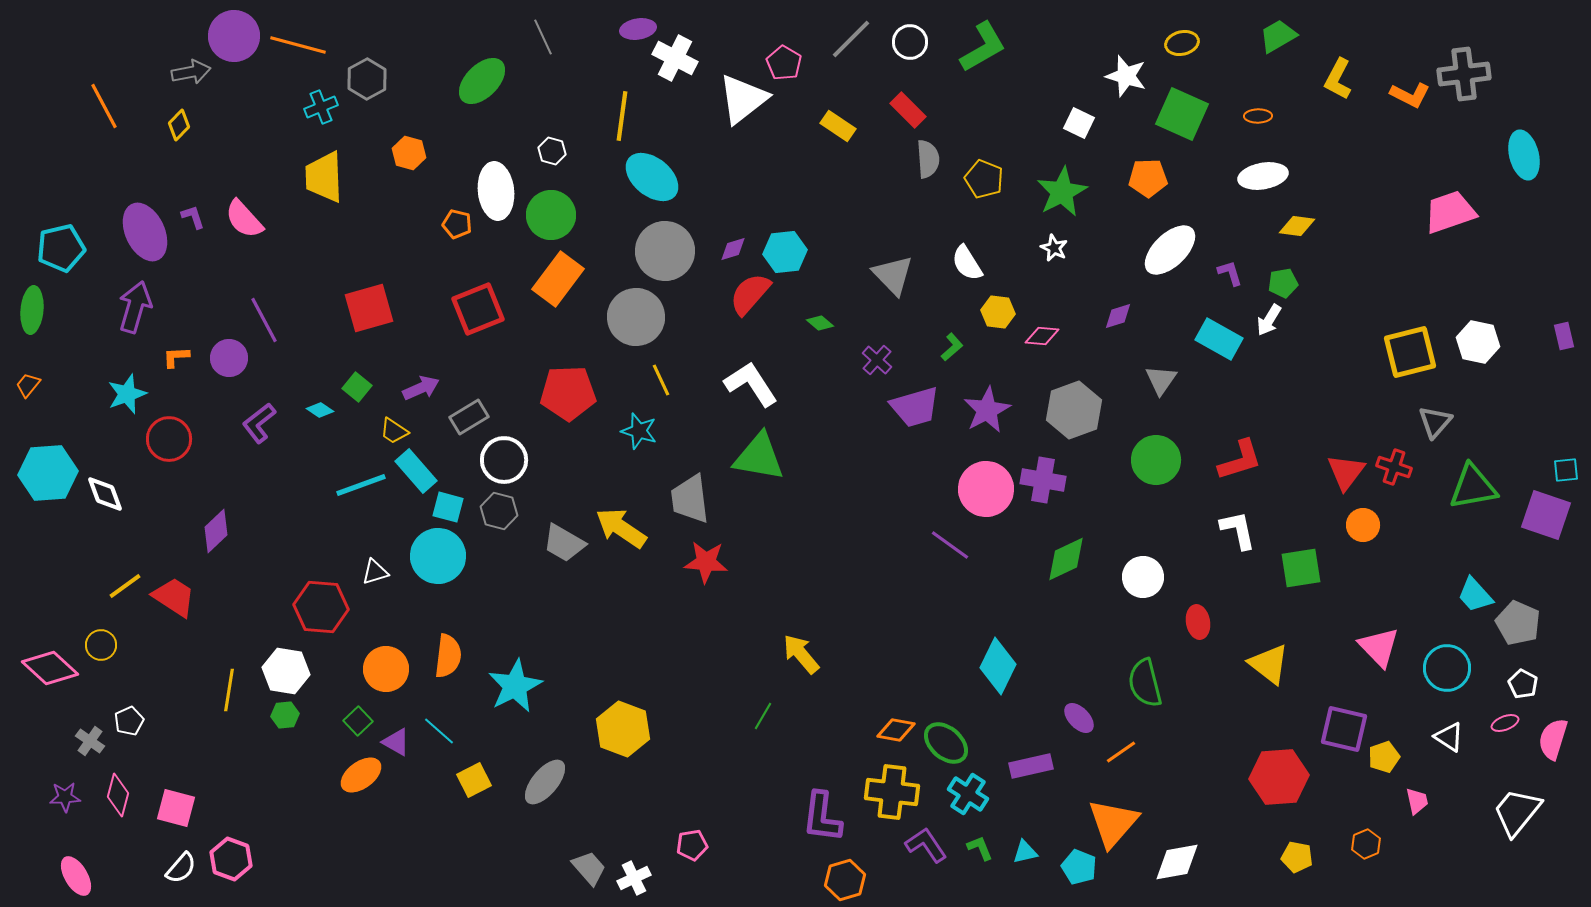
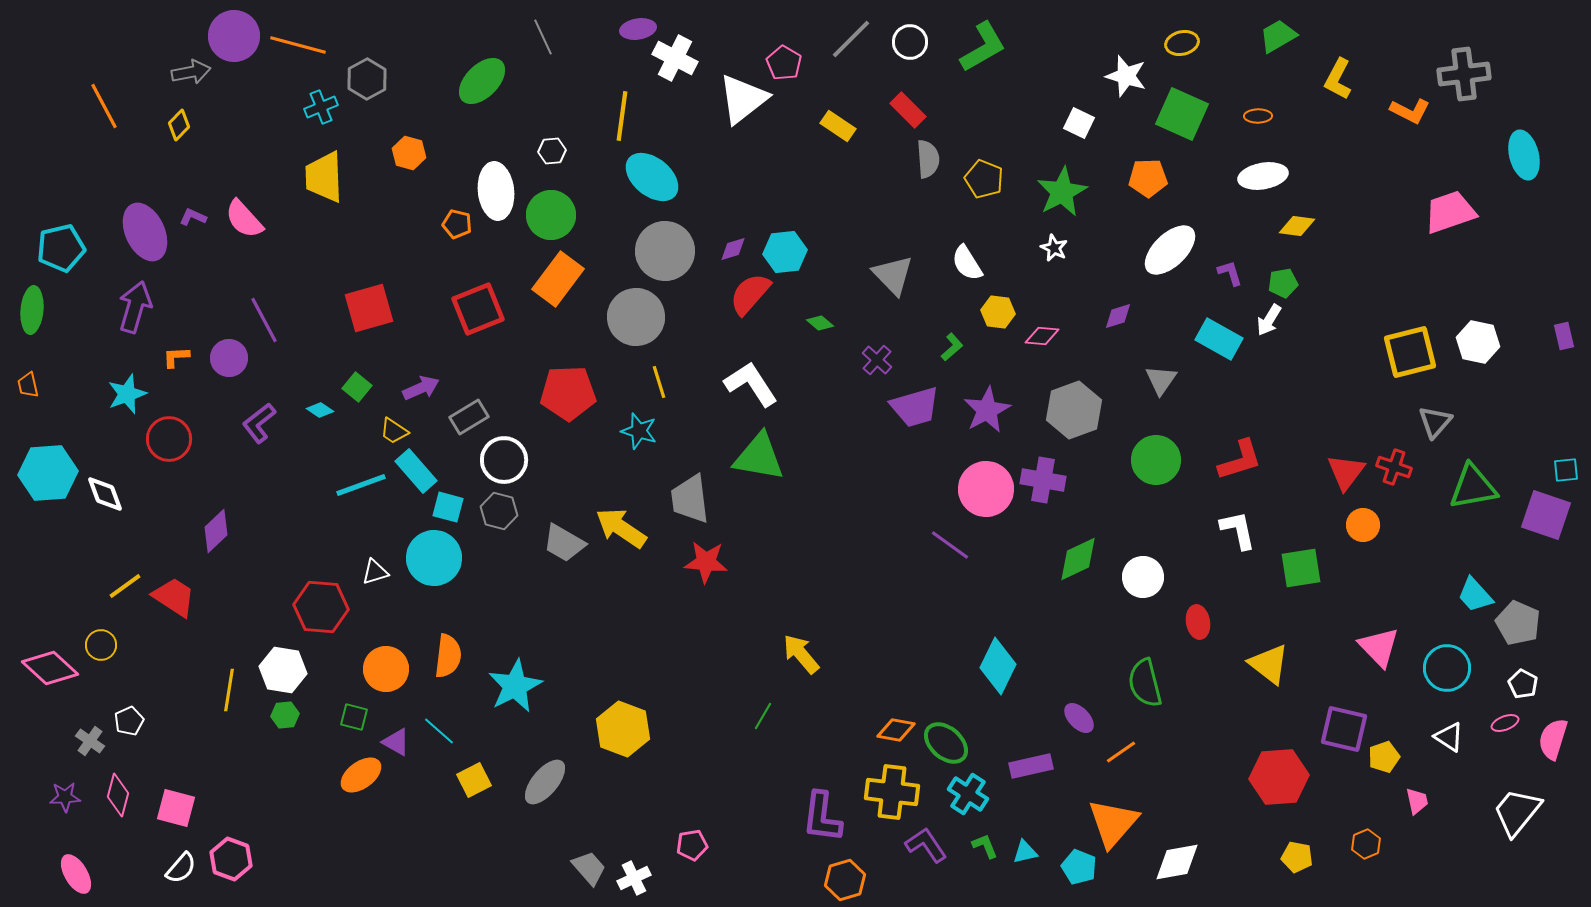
orange L-shape at (1410, 95): moved 16 px down
white hexagon at (552, 151): rotated 20 degrees counterclockwise
purple L-shape at (193, 217): rotated 48 degrees counterclockwise
yellow line at (661, 380): moved 2 px left, 2 px down; rotated 8 degrees clockwise
orange trapezoid at (28, 385): rotated 52 degrees counterclockwise
cyan circle at (438, 556): moved 4 px left, 2 px down
green diamond at (1066, 559): moved 12 px right
white hexagon at (286, 671): moved 3 px left, 1 px up
green square at (358, 721): moved 4 px left, 4 px up; rotated 32 degrees counterclockwise
green L-shape at (980, 848): moved 5 px right, 2 px up
pink ellipse at (76, 876): moved 2 px up
